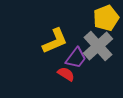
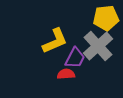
yellow pentagon: rotated 15 degrees clockwise
purple trapezoid: moved 1 px left; rotated 10 degrees counterclockwise
red semicircle: rotated 36 degrees counterclockwise
